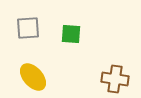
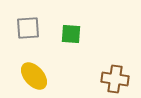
yellow ellipse: moved 1 px right, 1 px up
